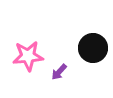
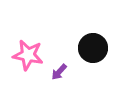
pink star: moved 1 px up; rotated 16 degrees clockwise
